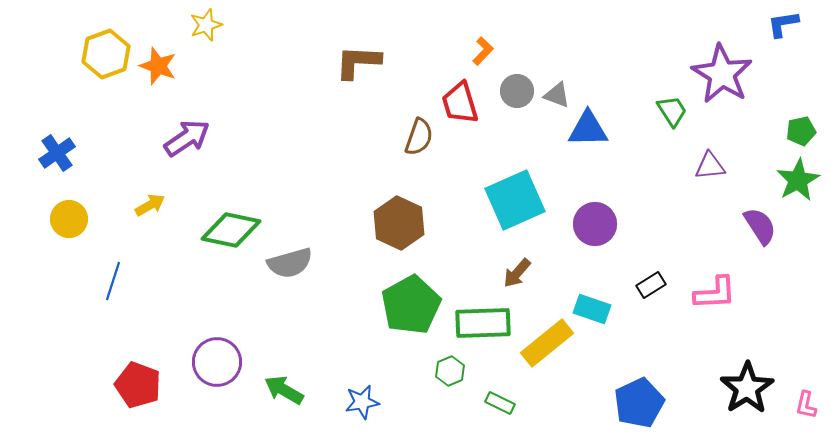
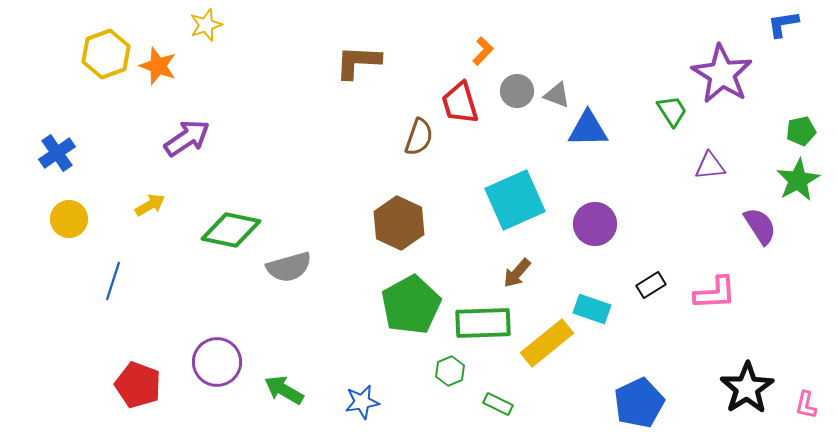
gray semicircle at (290, 263): moved 1 px left, 4 px down
green rectangle at (500, 403): moved 2 px left, 1 px down
